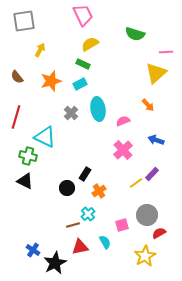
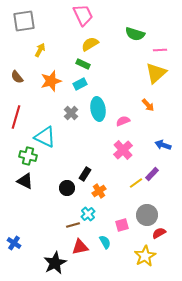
pink line: moved 6 px left, 2 px up
blue arrow: moved 7 px right, 5 px down
blue cross: moved 19 px left, 7 px up
